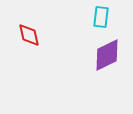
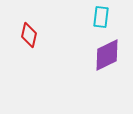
red diamond: rotated 25 degrees clockwise
